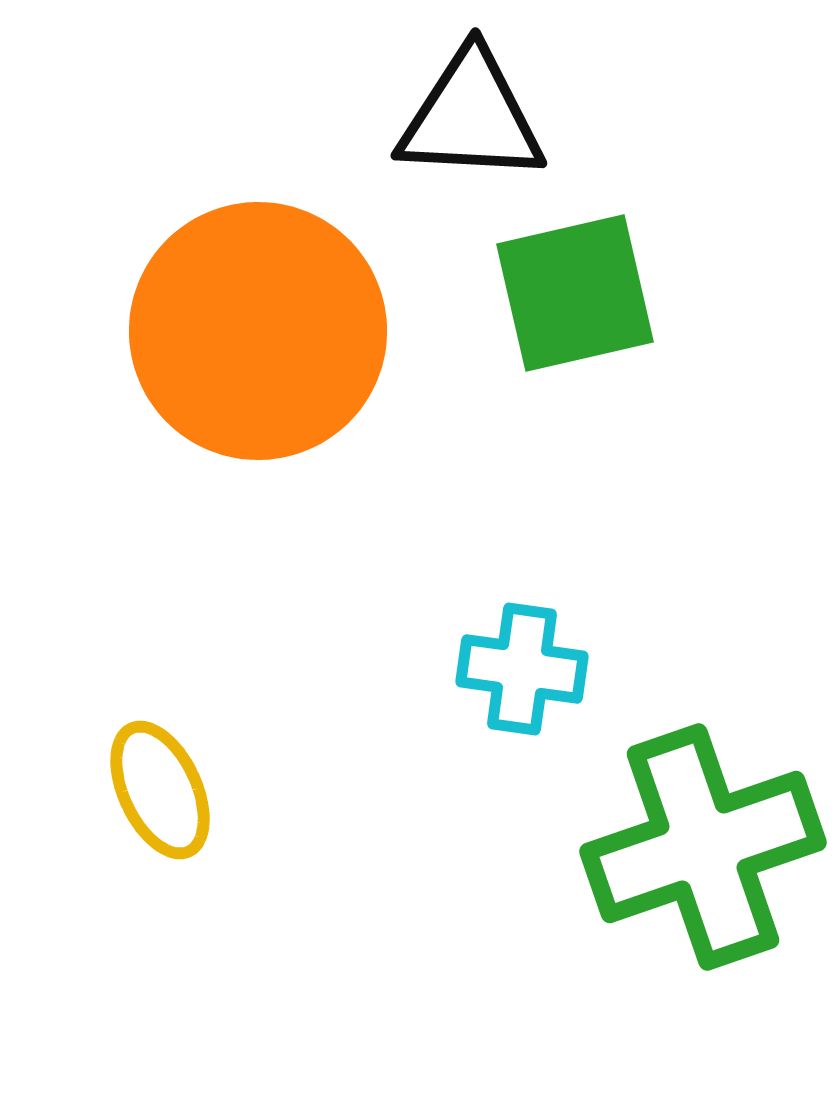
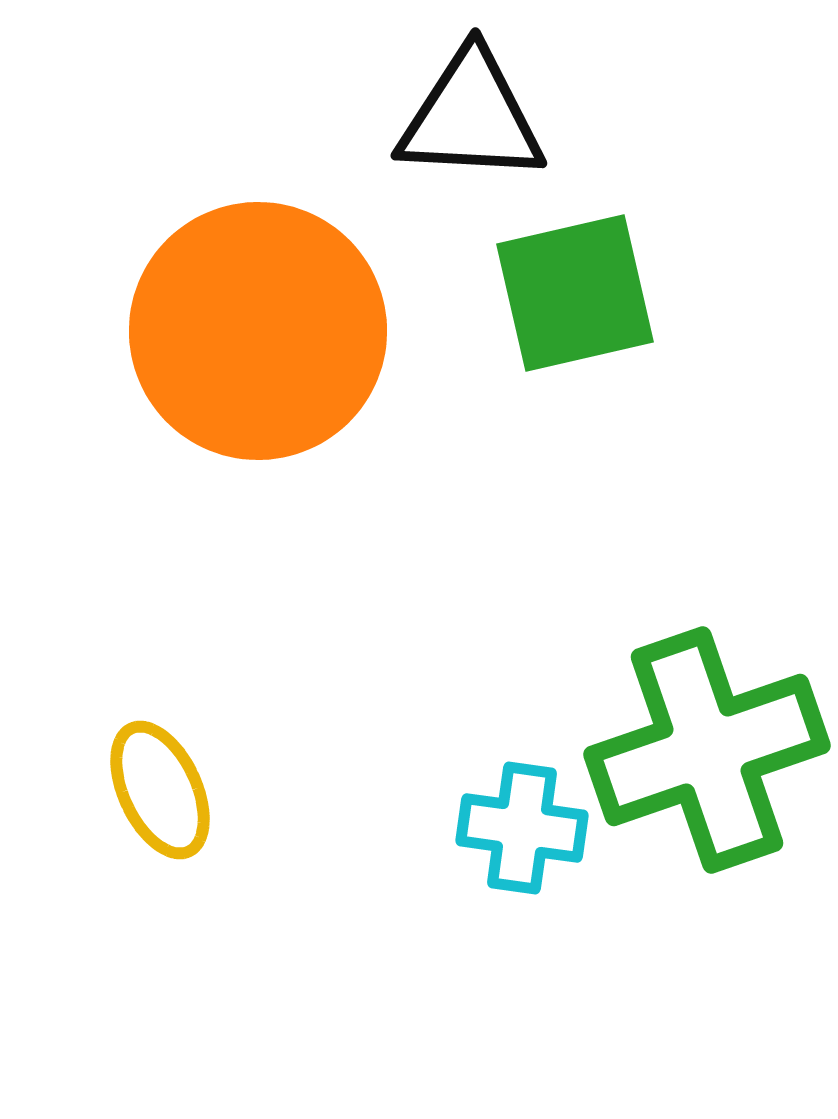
cyan cross: moved 159 px down
green cross: moved 4 px right, 97 px up
